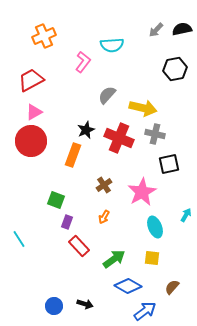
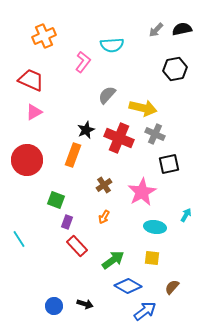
red trapezoid: rotated 52 degrees clockwise
gray cross: rotated 12 degrees clockwise
red circle: moved 4 px left, 19 px down
cyan ellipse: rotated 60 degrees counterclockwise
red rectangle: moved 2 px left
green arrow: moved 1 px left, 1 px down
